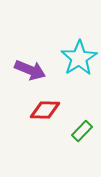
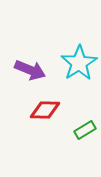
cyan star: moved 5 px down
green rectangle: moved 3 px right, 1 px up; rotated 15 degrees clockwise
